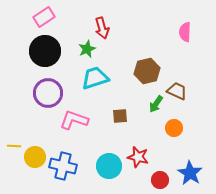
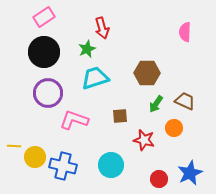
black circle: moved 1 px left, 1 px down
brown hexagon: moved 2 px down; rotated 15 degrees clockwise
brown trapezoid: moved 8 px right, 10 px down
red star: moved 6 px right, 17 px up
cyan circle: moved 2 px right, 1 px up
blue star: rotated 15 degrees clockwise
red circle: moved 1 px left, 1 px up
